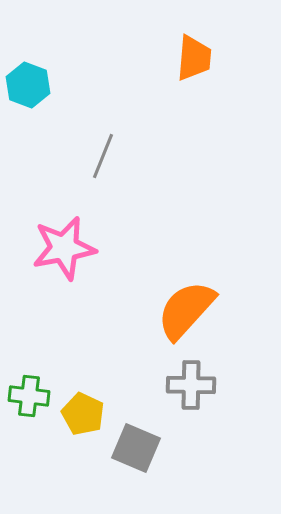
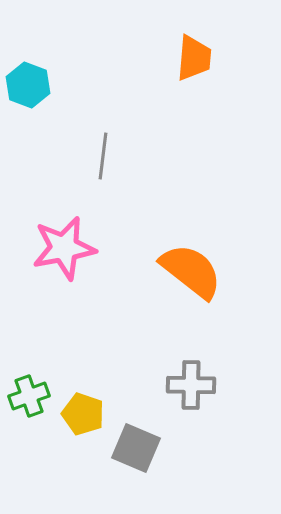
gray line: rotated 15 degrees counterclockwise
orange semicircle: moved 5 px right, 39 px up; rotated 86 degrees clockwise
green cross: rotated 27 degrees counterclockwise
yellow pentagon: rotated 6 degrees counterclockwise
